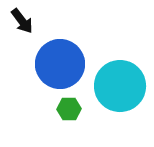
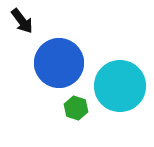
blue circle: moved 1 px left, 1 px up
green hexagon: moved 7 px right, 1 px up; rotated 20 degrees clockwise
